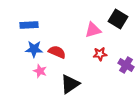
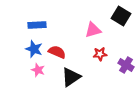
black square: moved 3 px right, 3 px up
blue rectangle: moved 8 px right
blue star: rotated 18 degrees clockwise
pink star: moved 2 px left, 1 px up
black triangle: moved 1 px right, 7 px up
